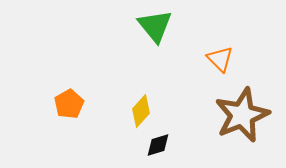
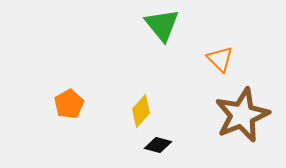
green triangle: moved 7 px right, 1 px up
black diamond: rotated 32 degrees clockwise
